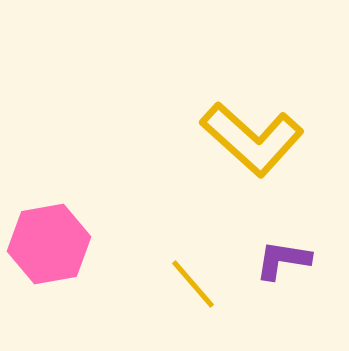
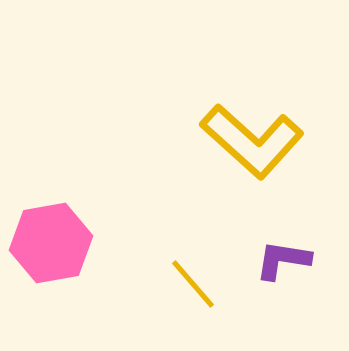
yellow L-shape: moved 2 px down
pink hexagon: moved 2 px right, 1 px up
